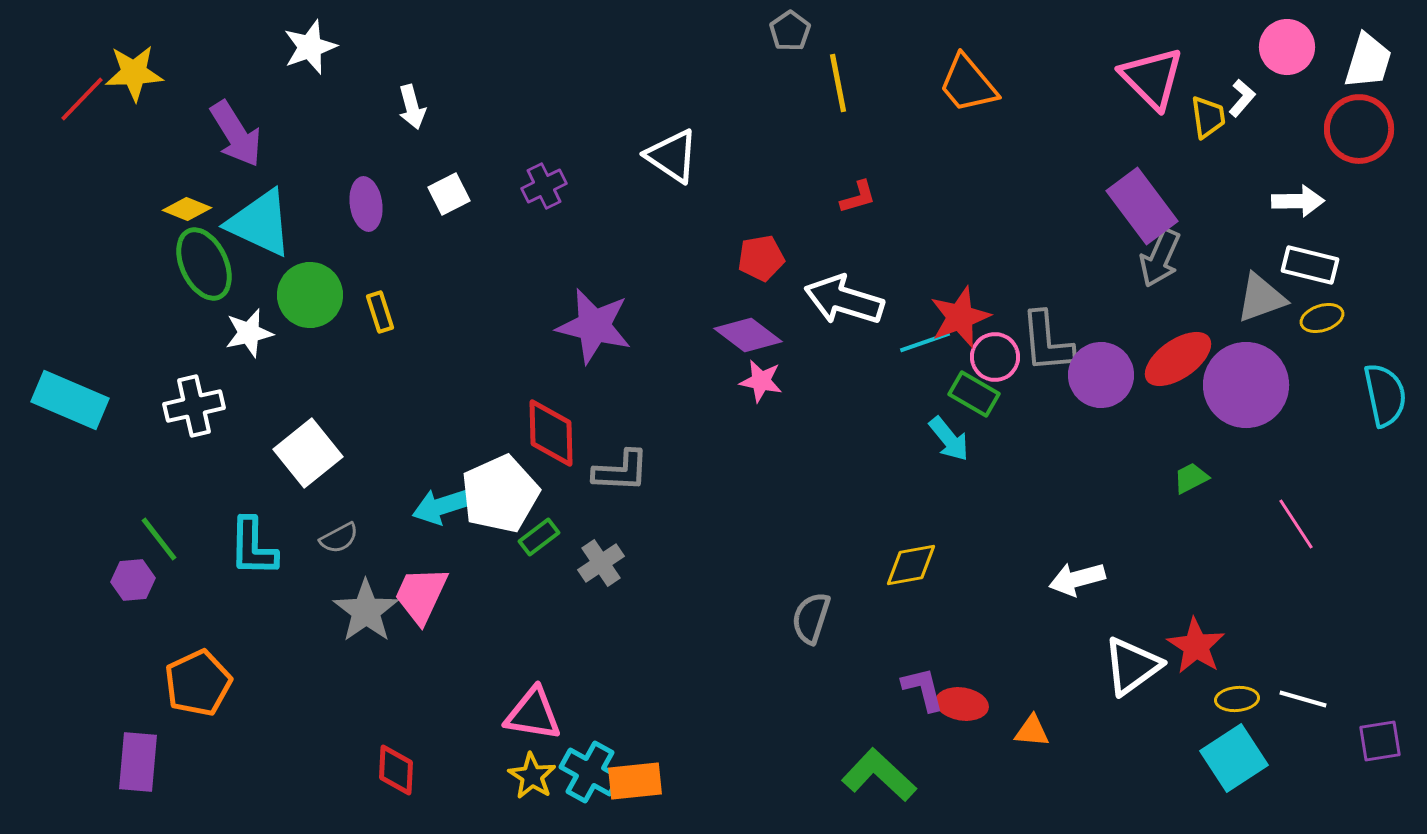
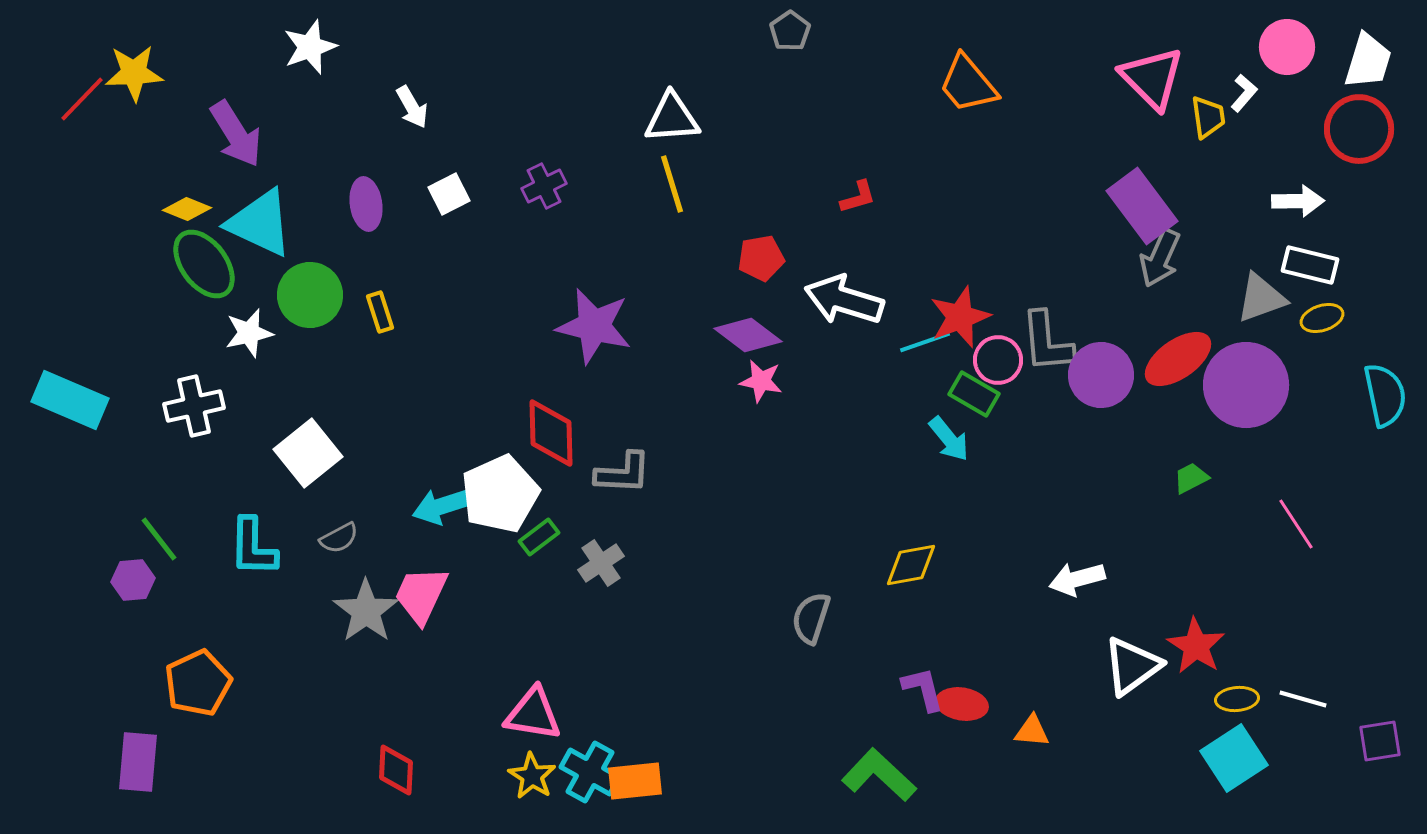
yellow line at (838, 83): moved 166 px left, 101 px down; rotated 6 degrees counterclockwise
white L-shape at (1242, 98): moved 2 px right, 5 px up
white arrow at (412, 107): rotated 15 degrees counterclockwise
white triangle at (672, 156): moved 38 px up; rotated 38 degrees counterclockwise
green ellipse at (204, 264): rotated 12 degrees counterclockwise
pink circle at (995, 357): moved 3 px right, 3 px down
gray L-shape at (621, 471): moved 2 px right, 2 px down
